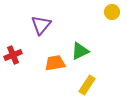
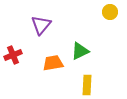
yellow circle: moved 2 px left
orange trapezoid: moved 2 px left
yellow rectangle: rotated 30 degrees counterclockwise
